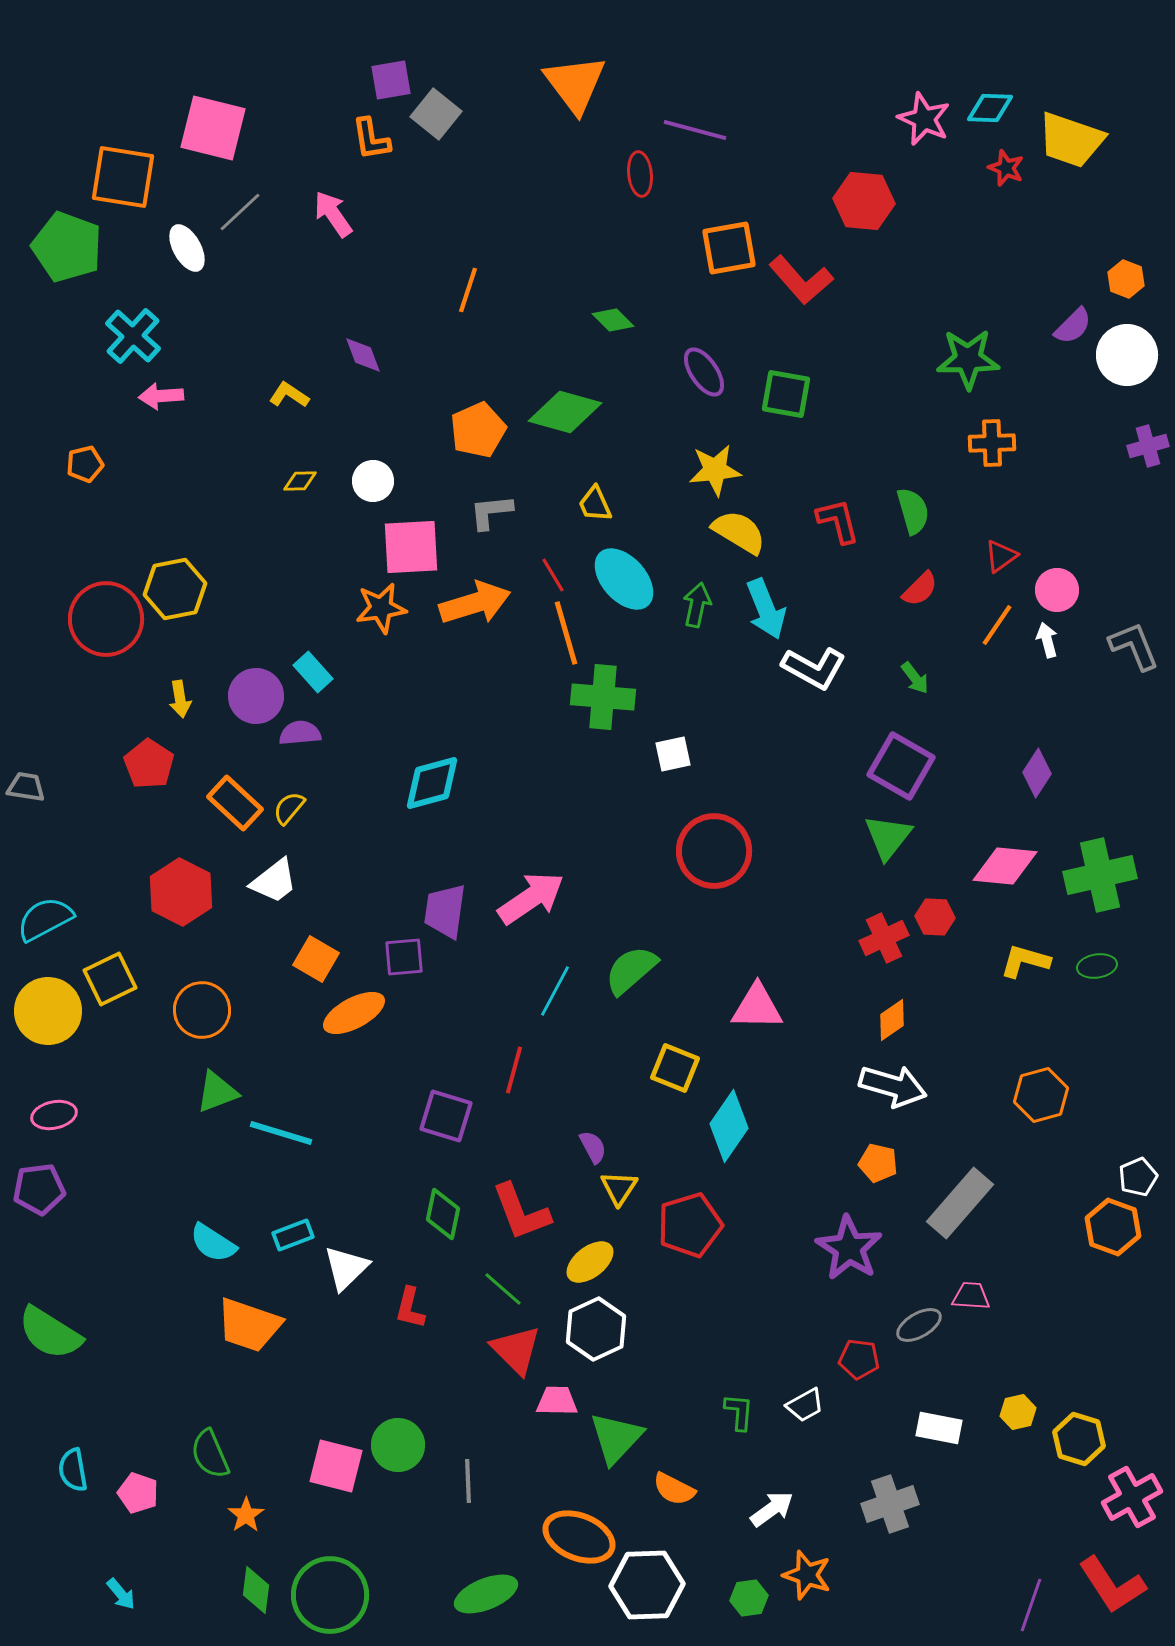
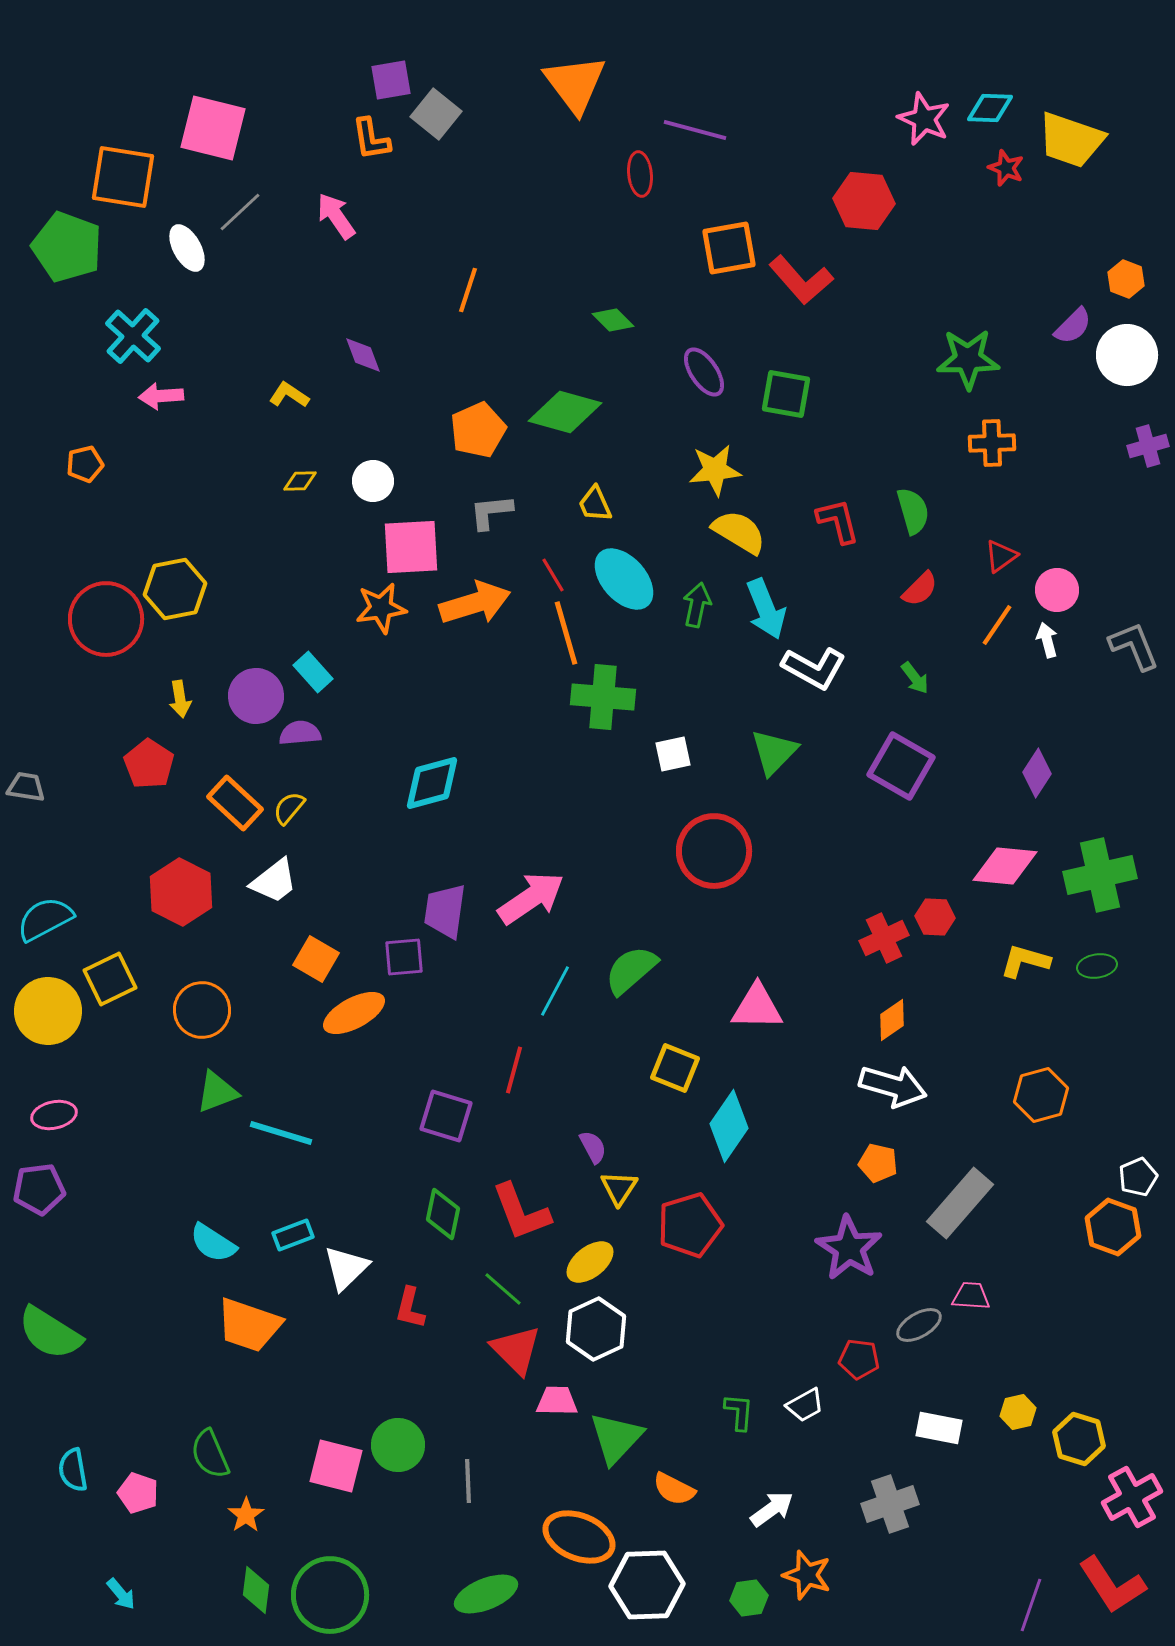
pink arrow at (333, 214): moved 3 px right, 2 px down
green triangle at (888, 837): moved 114 px left, 85 px up; rotated 6 degrees clockwise
